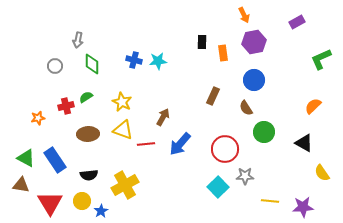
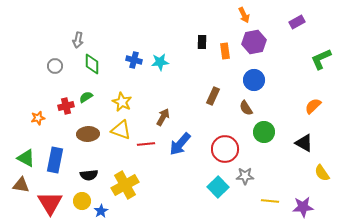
orange rectangle: moved 2 px right, 2 px up
cyan star: moved 2 px right, 1 px down
yellow triangle: moved 2 px left
blue rectangle: rotated 45 degrees clockwise
